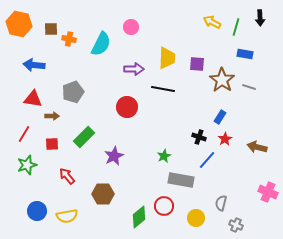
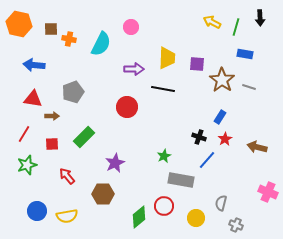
purple star at (114, 156): moved 1 px right, 7 px down
